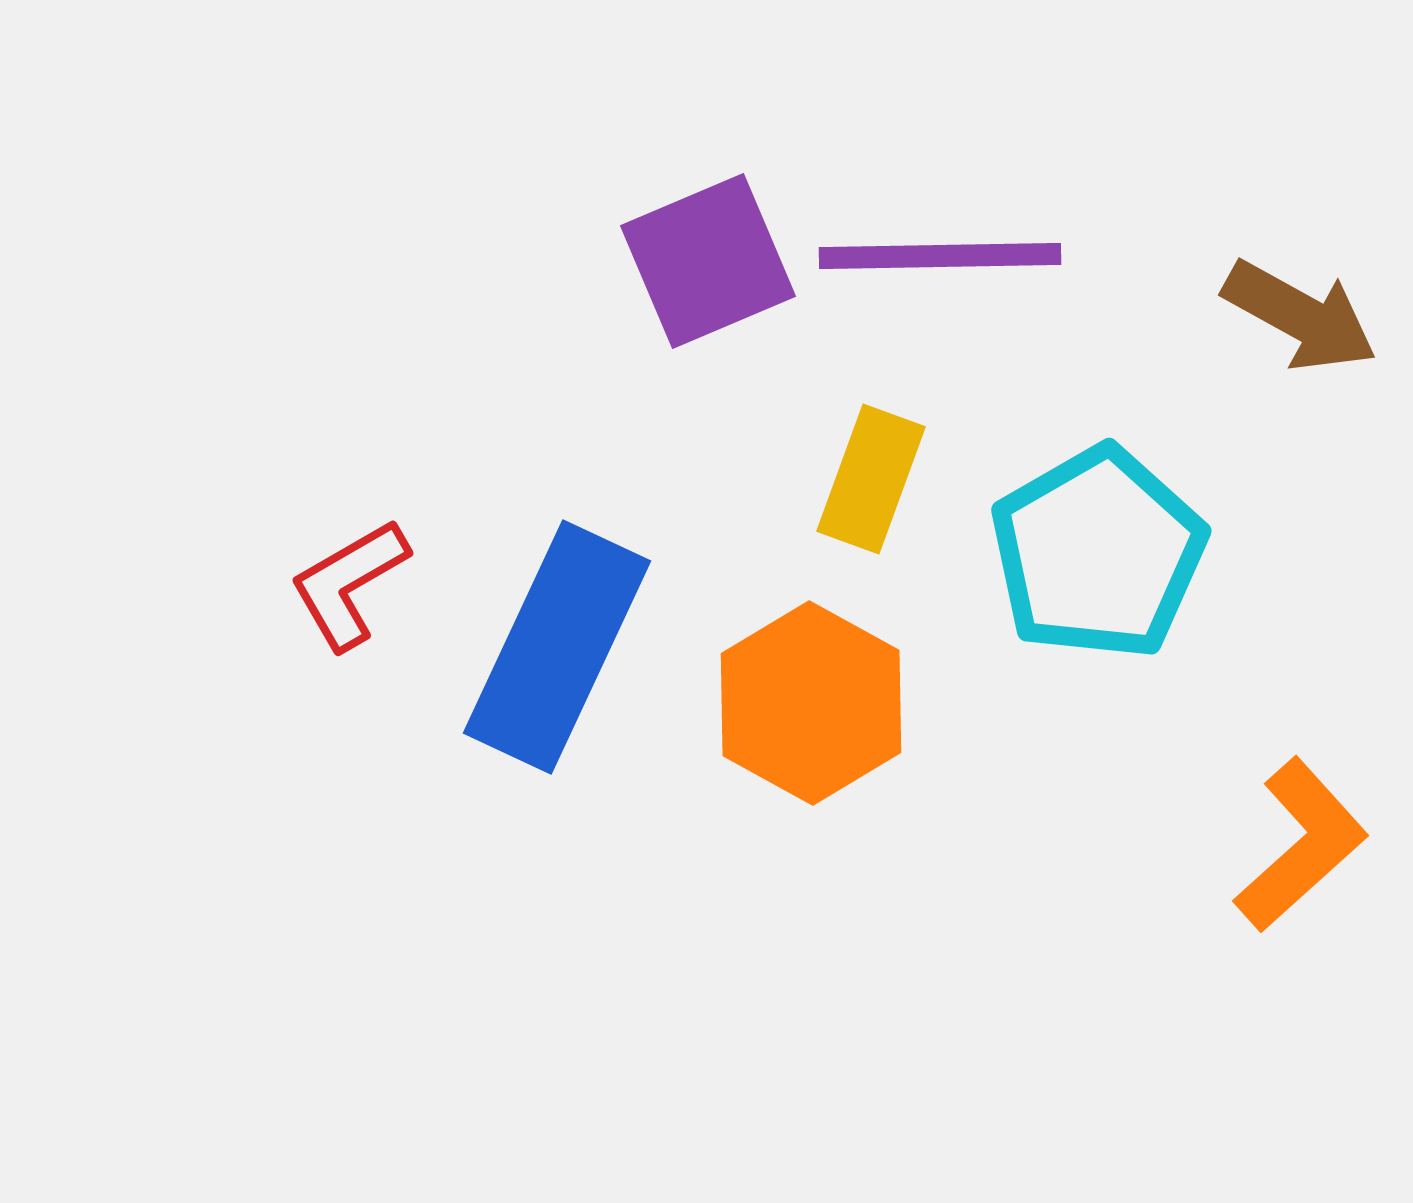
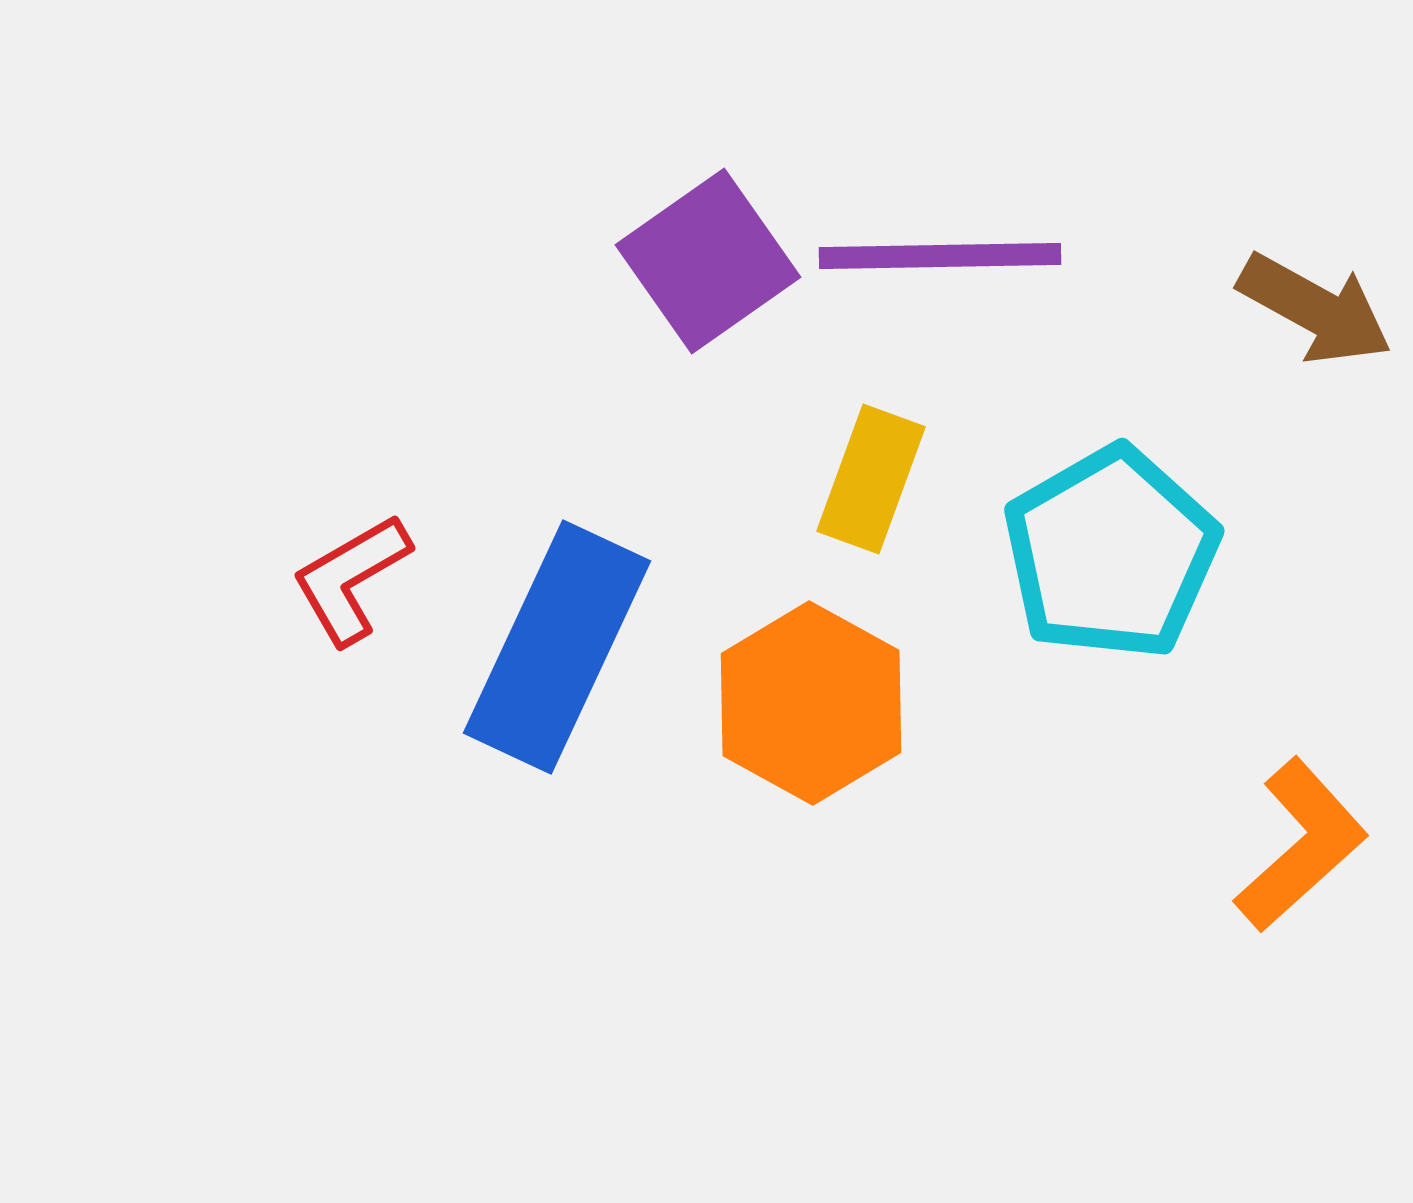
purple square: rotated 12 degrees counterclockwise
brown arrow: moved 15 px right, 7 px up
cyan pentagon: moved 13 px right
red L-shape: moved 2 px right, 5 px up
